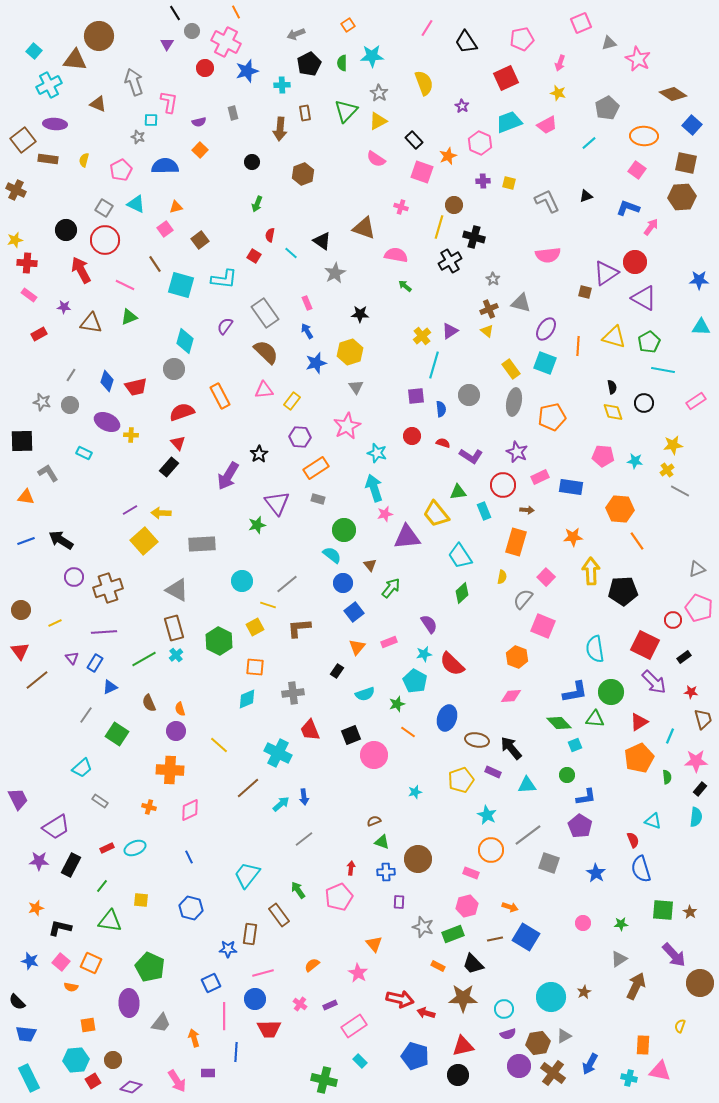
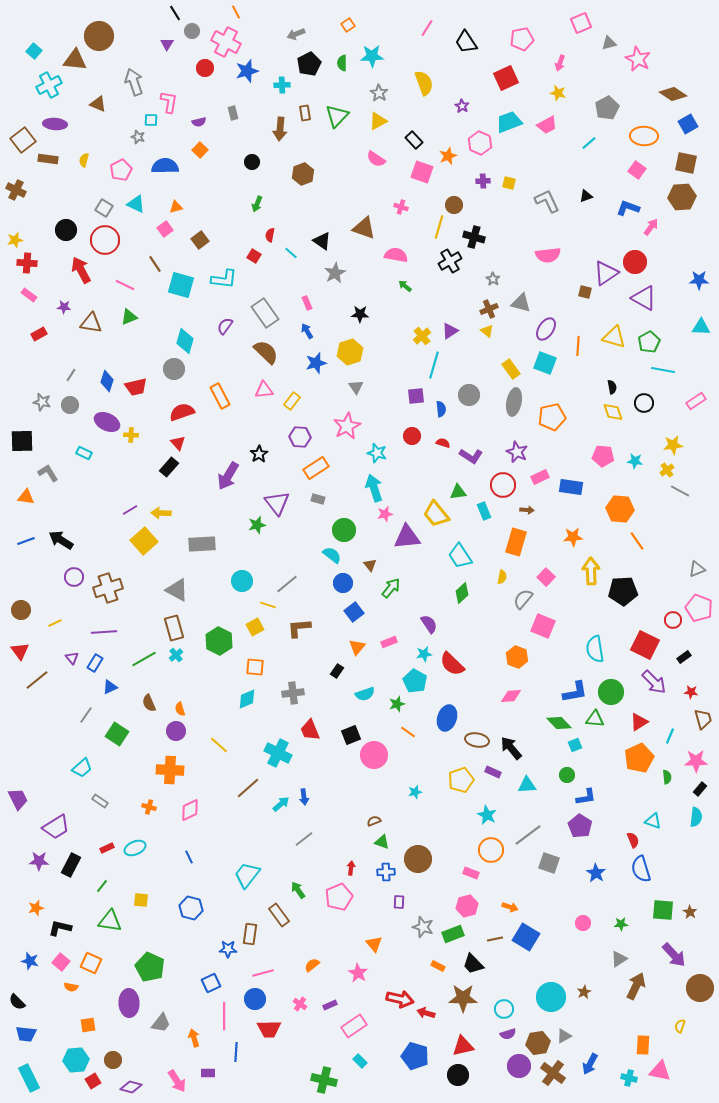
green triangle at (346, 111): moved 9 px left, 5 px down
blue square at (692, 125): moved 4 px left, 1 px up; rotated 18 degrees clockwise
brown circle at (700, 983): moved 5 px down
